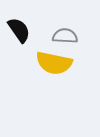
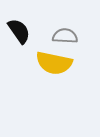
black semicircle: moved 1 px down
